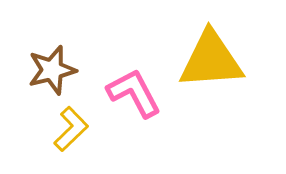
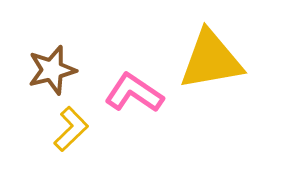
yellow triangle: rotated 6 degrees counterclockwise
pink L-shape: rotated 28 degrees counterclockwise
